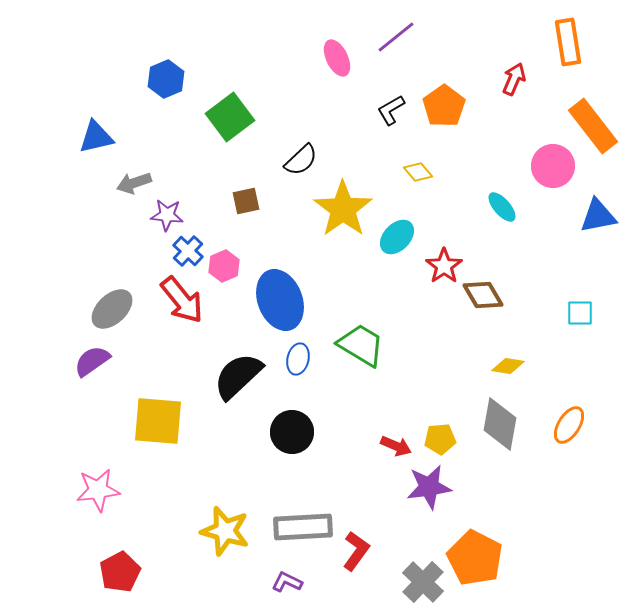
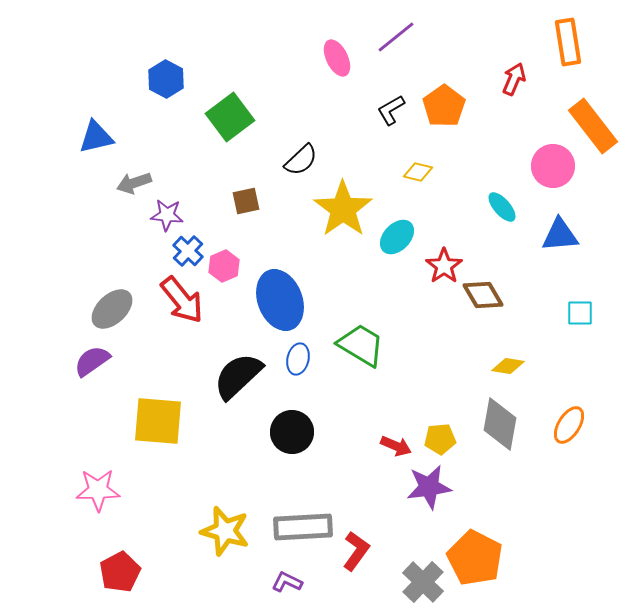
blue hexagon at (166, 79): rotated 9 degrees counterclockwise
yellow diamond at (418, 172): rotated 36 degrees counterclockwise
blue triangle at (598, 216): moved 38 px left, 19 px down; rotated 6 degrees clockwise
pink star at (98, 490): rotated 6 degrees clockwise
